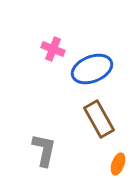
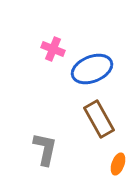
gray L-shape: moved 1 px right, 1 px up
